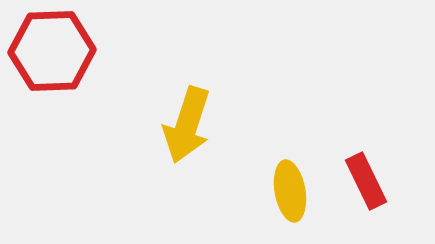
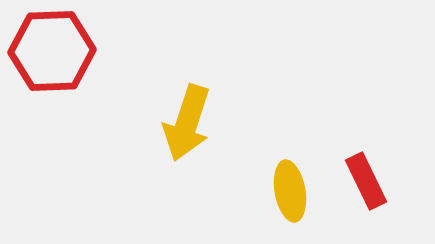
yellow arrow: moved 2 px up
